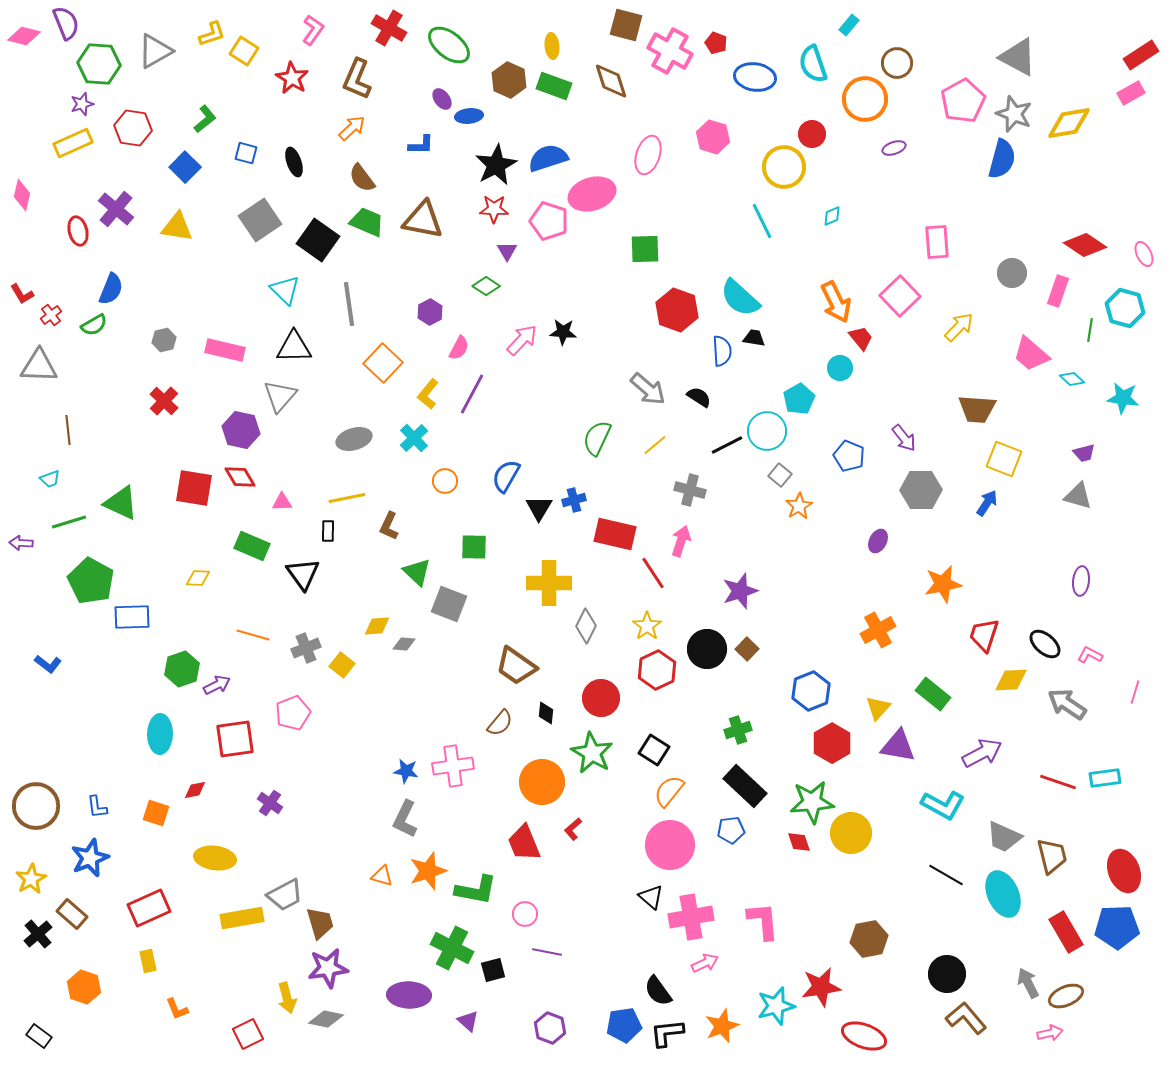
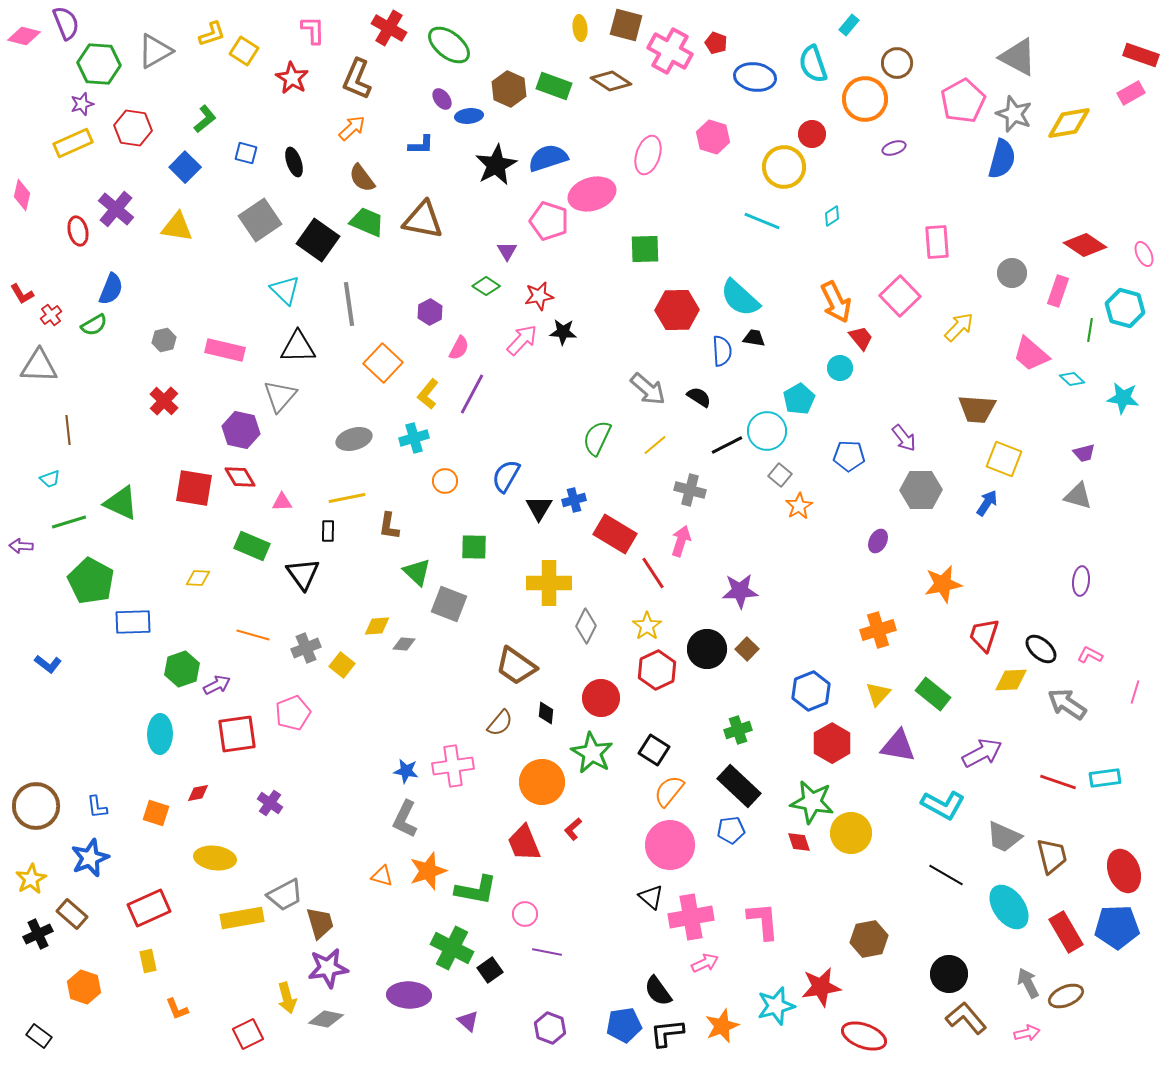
pink L-shape at (313, 30): rotated 36 degrees counterclockwise
yellow ellipse at (552, 46): moved 28 px right, 18 px up
red rectangle at (1141, 55): rotated 52 degrees clockwise
brown hexagon at (509, 80): moved 9 px down
brown diamond at (611, 81): rotated 39 degrees counterclockwise
red star at (494, 209): moved 45 px right, 87 px down; rotated 12 degrees counterclockwise
cyan diamond at (832, 216): rotated 10 degrees counterclockwise
cyan line at (762, 221): rotated 42 degrees counterclockwise
red hexagon at (677, 310): rotated 21 degrees counterclockwise
black triangle at (294, 347): moved 4 px right
cyan cross at (414, 438): rotated 28 degrees clockwise
blue pentagon at (849, 456): rotated 20 degrees counterclockwise
brown L-shape at (389, 526): rotated 16 degrees counterclockwise
red rectangle at (615, 534): rotated 18 degrees clockwise
purple arrow at (21, 543): moved 3 px down
purple star at (740, 591): rotated 15 degrees clockwise
blue rectangle at (132, 617): moved 1 px right, 5 px down
orange cross at (878, 630): rotated 12 degrees clockwise
black ellipse at (1045, 644): moved 4 px left, 5 px down
yellow triangle at (878, 708): moved 14 px up
red square at (235, 739): moved 2 px right, 5 px up
black rectangle at (745, 786): moved 6 px left
red diamond at (195, 790): moved 3 px right, 3 px down
green star at (812, 802): rotated 15 degrees clockwise
cyan ellipse at (1003, 894): moved 6 px right, 13 px down; rotated 12 degrees counterclockwise
black cross at (38, 934): rotated 16 degrees clockwise
black square at (493, 970): moved 3 px left; rotated 20 degrees counterclockwise
black circle at (947, 974): moved 2 px right
pink arrow at (1050, 1033): moved 23 px left
